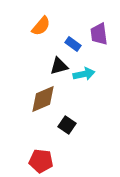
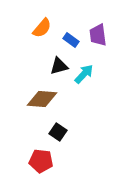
orange semicircle: moved 1 px right, 2 px down
purple trapezoid: moved 1 px left, 1 px down
blue rectangle: moved 2 px left, 4 px up
cyan arrow: rotated 35 degrees counterclockwise
brown diamond: moved 1 px left; rotated 28 degrees clockwise
black square: moved 9 px left, 7 px down
